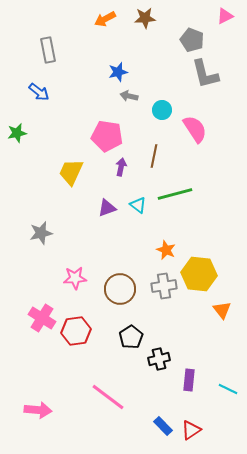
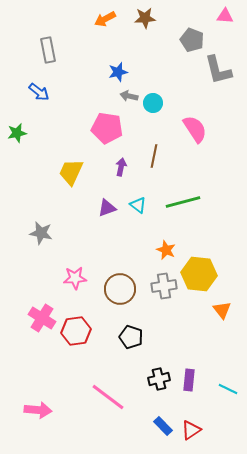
pink triangle: rotated 30 degrees clockwise
gray L-shape: moved 13 px right, 4 px up
cyan circle: moved 9 px left, 7 px up
pink pentagon: moved 8 px up
green line: moved 8 px right, 8 px down
gray star: rotated 25 degrees clockwise
black pentagon: rotated 20 degrees counterclockwise
black cross: moved 20 px down
